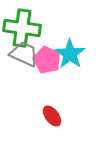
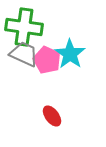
green cross: moved 2 px right, 1 px up
